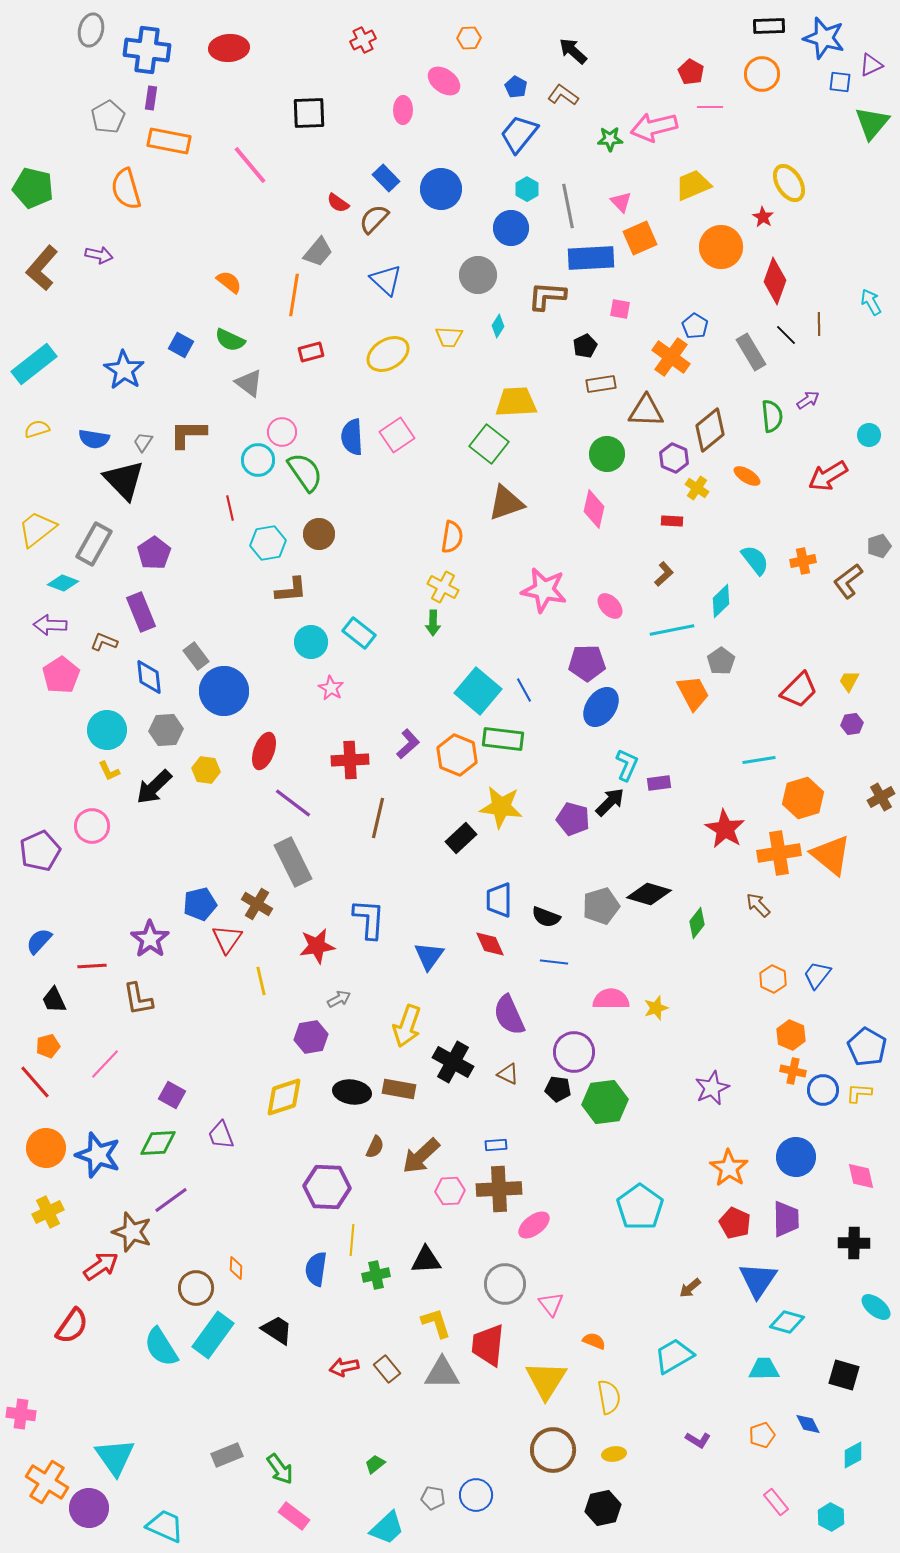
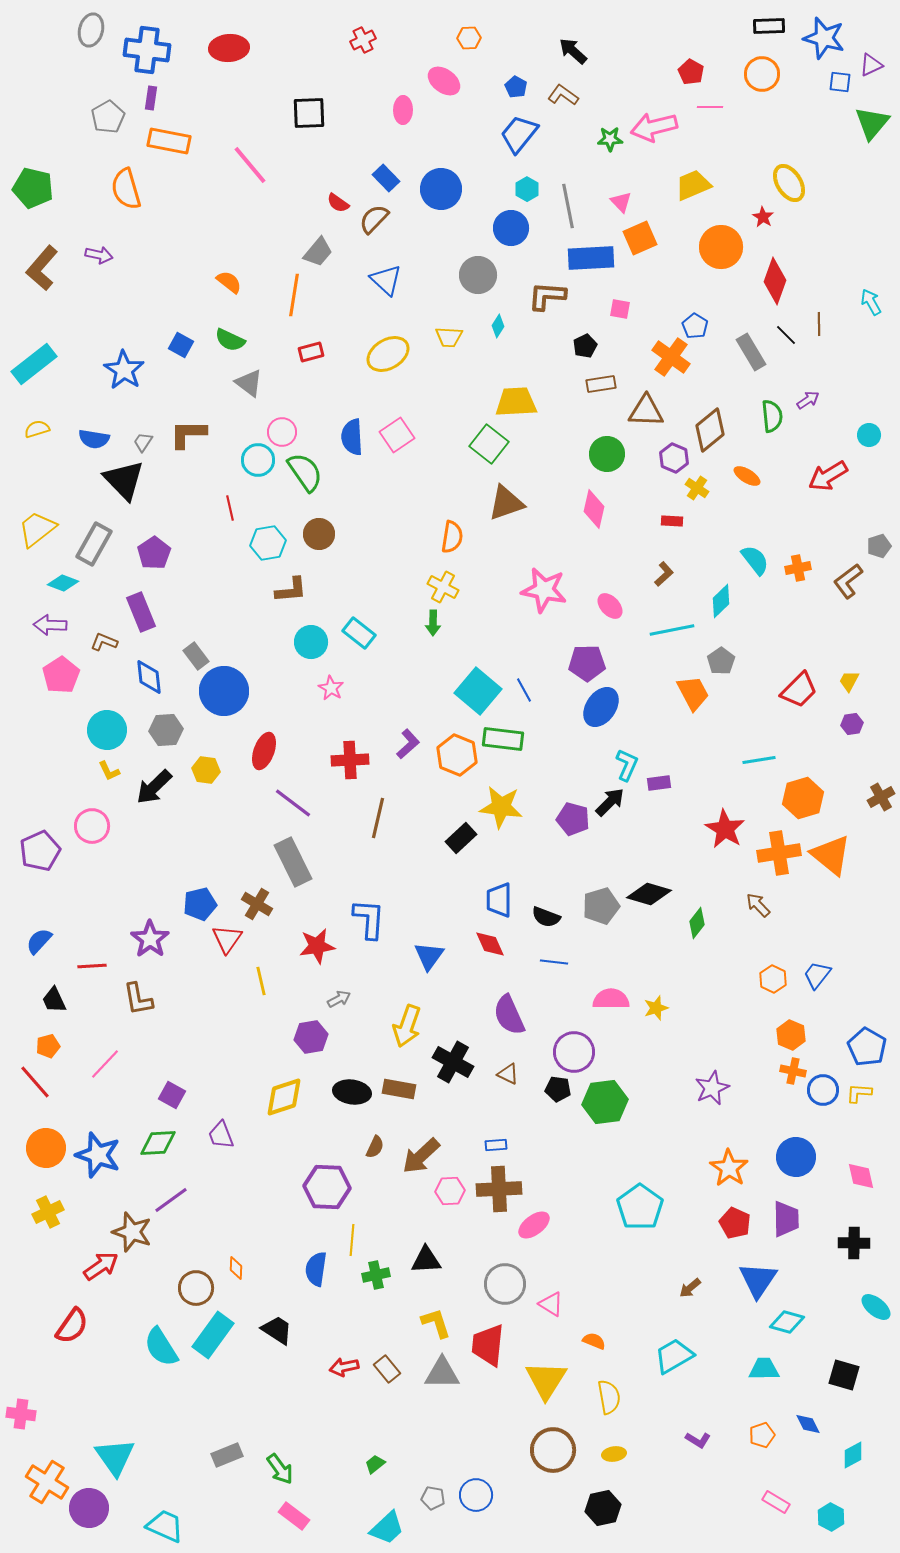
orange cross at (803, 561): moved 5 px left, 7 px down
pink triangle at (551, 1304): rotated 20 degrees counterclockwise
pink rectangle at (776, 1502): rotated 20 degrees counterclockwise
